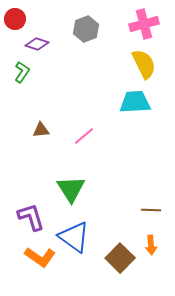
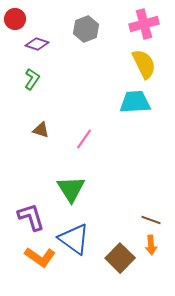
green L-shape: moved 10 px right, 7 px down
brown triangle: rotated 24 degrees clockwise
pink line: moved 3 px down; rotated 15 degrees counterclockwise
brown line: moved 10 px down; rotated 18 degrees clockwise
blue triangle: moved 2 px down
